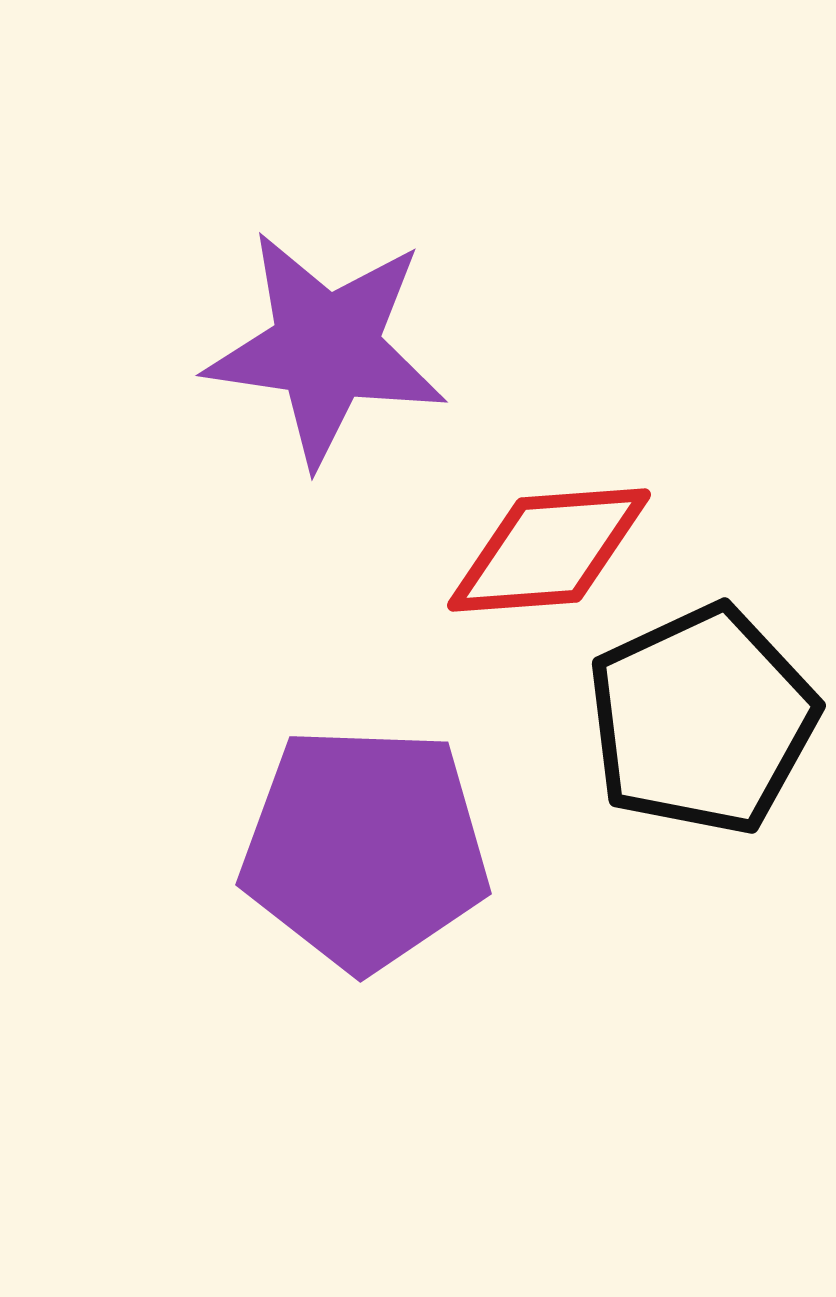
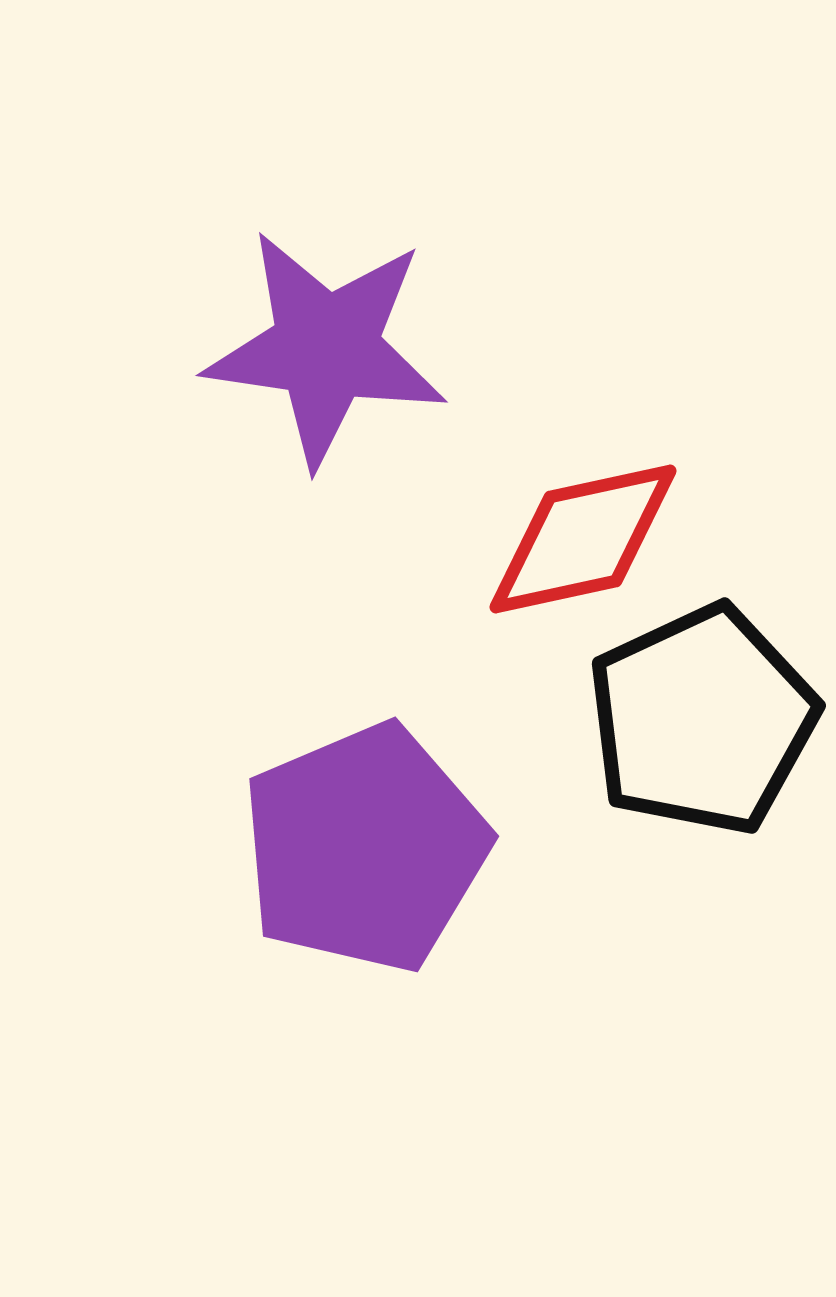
red diamond: moved 34 px right, 11 px up; rotated 8 degrees counterclockwise
purple pentagon: rotated 25 degrees counterclockwise
